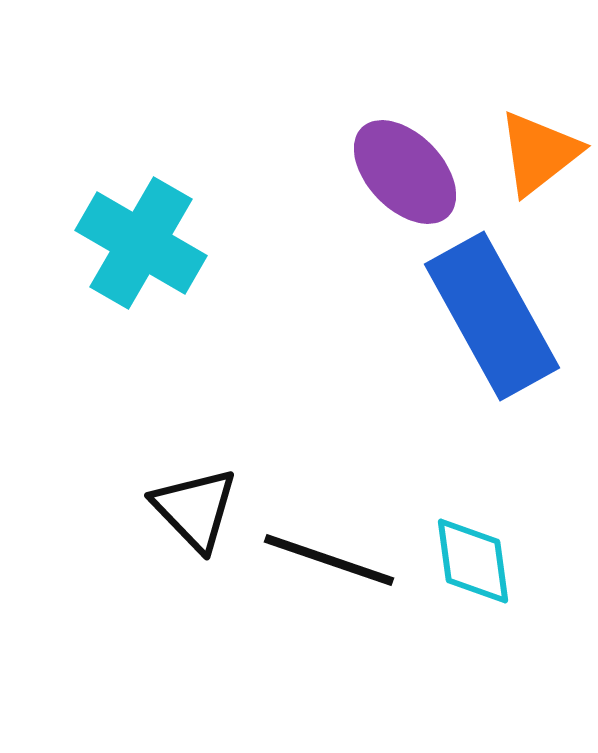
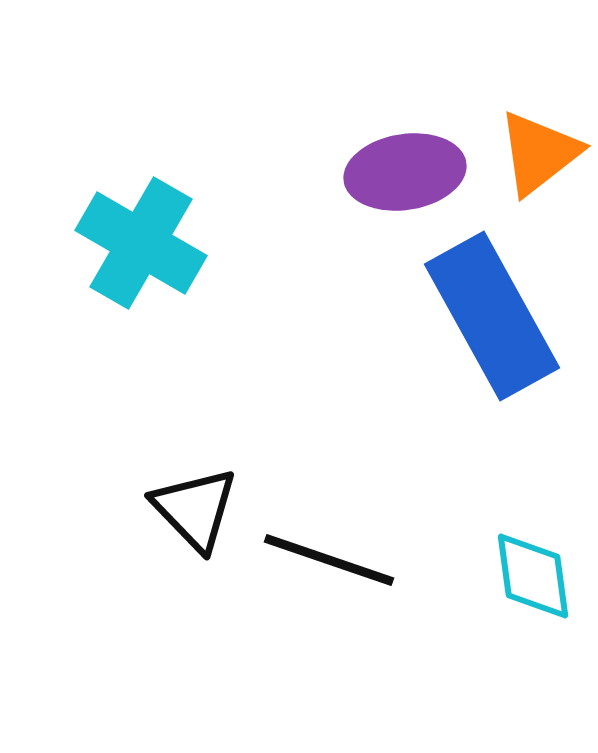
purple ellipse: rotated 55 degrees counterclockwise
cyan diamond: moved 60 px right, 15 px down
